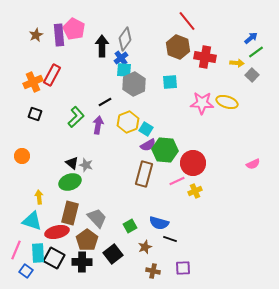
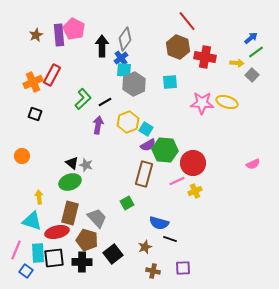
green L-shape at (76, 117): moved 7 px right, 18 px up
green square at (130, 226): moved 3 px left, 23 px up
brown pentagon at (87, 240): rotated 20 degrees counterclockwise
black square at (54, 258): rotated 35 degrees counterclockwise
